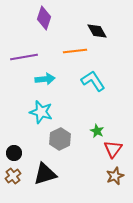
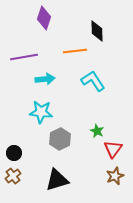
black diamond: rotated 30 degrees clockwise
cyan star: rotated 10 degrees counterclockwise
black triangle: moved 12 px right, 6 px down
